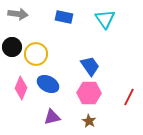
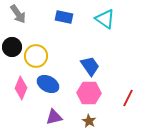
gray arrow: rotated 48 degrees clockwise
cyan triangle: rotated 20 degrees counterclockwise
yellow circle: moved 2 px down
red line: moved 1 px left, 1 px down
purple triangle: moved 2 px right
